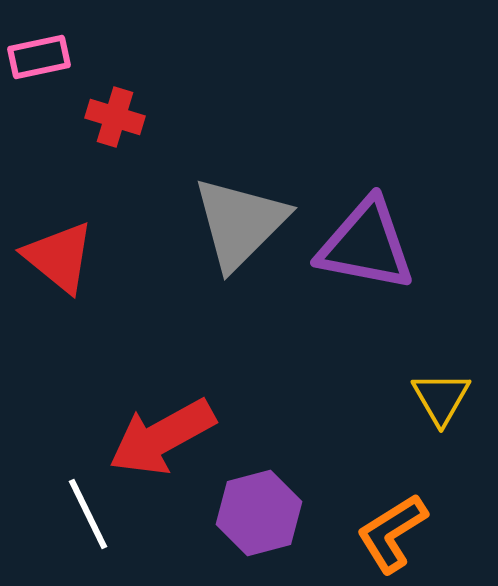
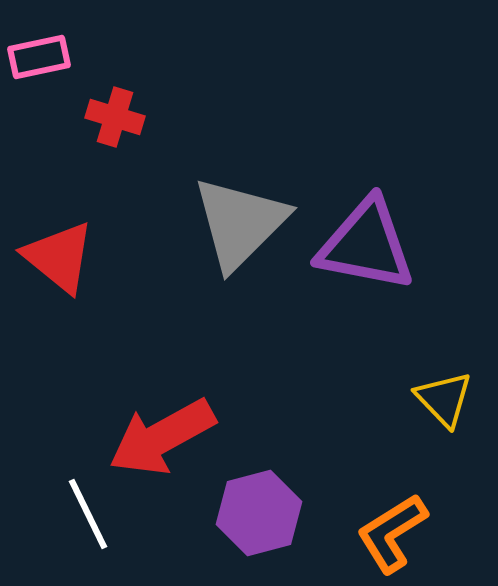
yellow triangle: moved 3 px right, 1 px down; rotated 14 degrees counterclockwise
